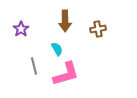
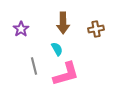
brown arrow: moved 2 px left, 2 px down
brown cross: moved 2 px left
